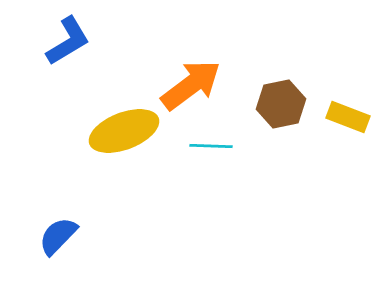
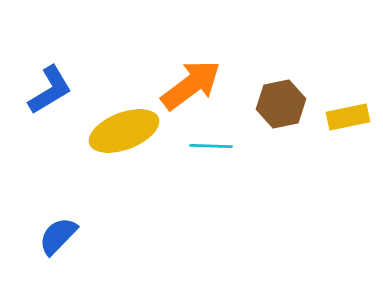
blue L-shape: moved 18 px left, 49 px down
yellow rectangle: rotated 33 degrees counterclockwise
